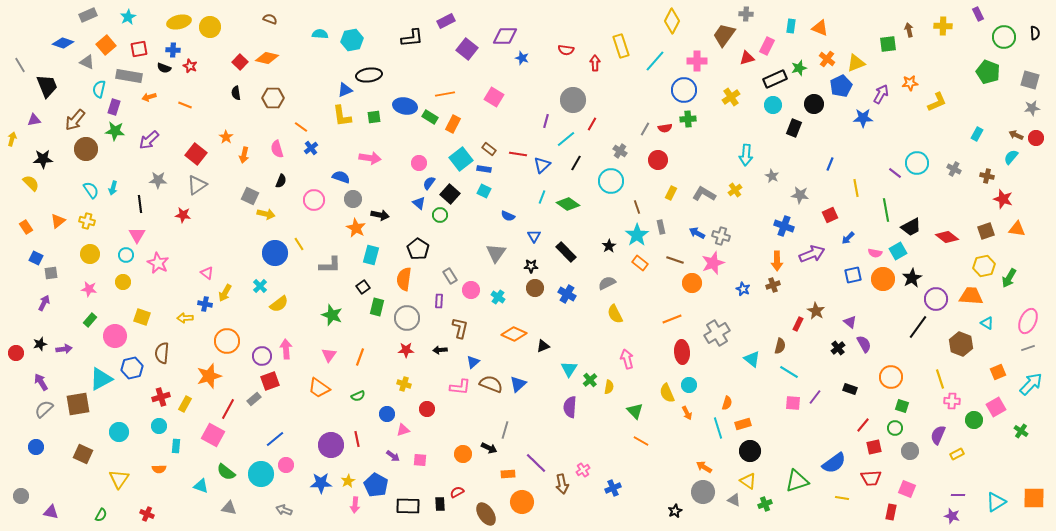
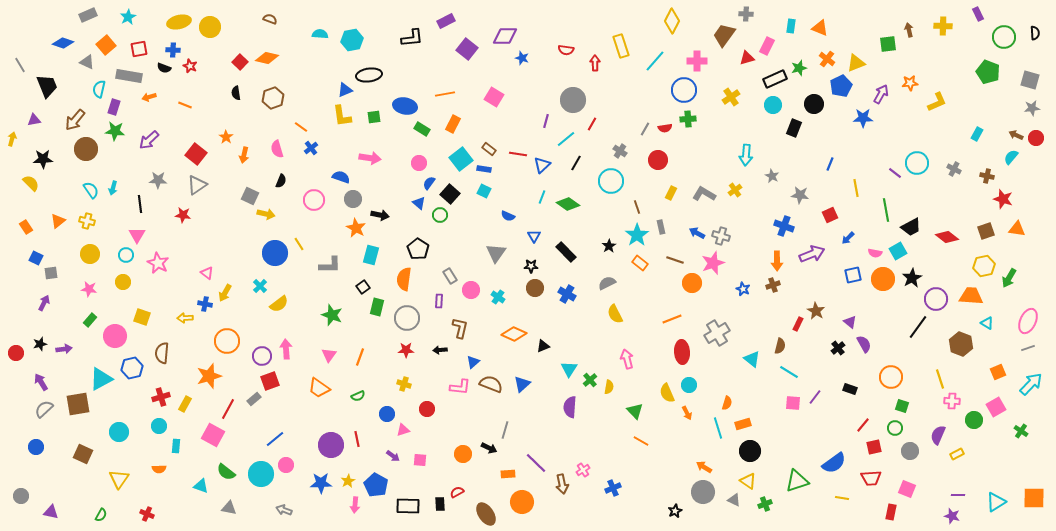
brown hexagon at (273, 98): rotated 20 degrees counterclockwise
green rectangle at (430, 117): moved 8 px left, 12 px down
blue triangle at (518, 384): moved 4 px right
